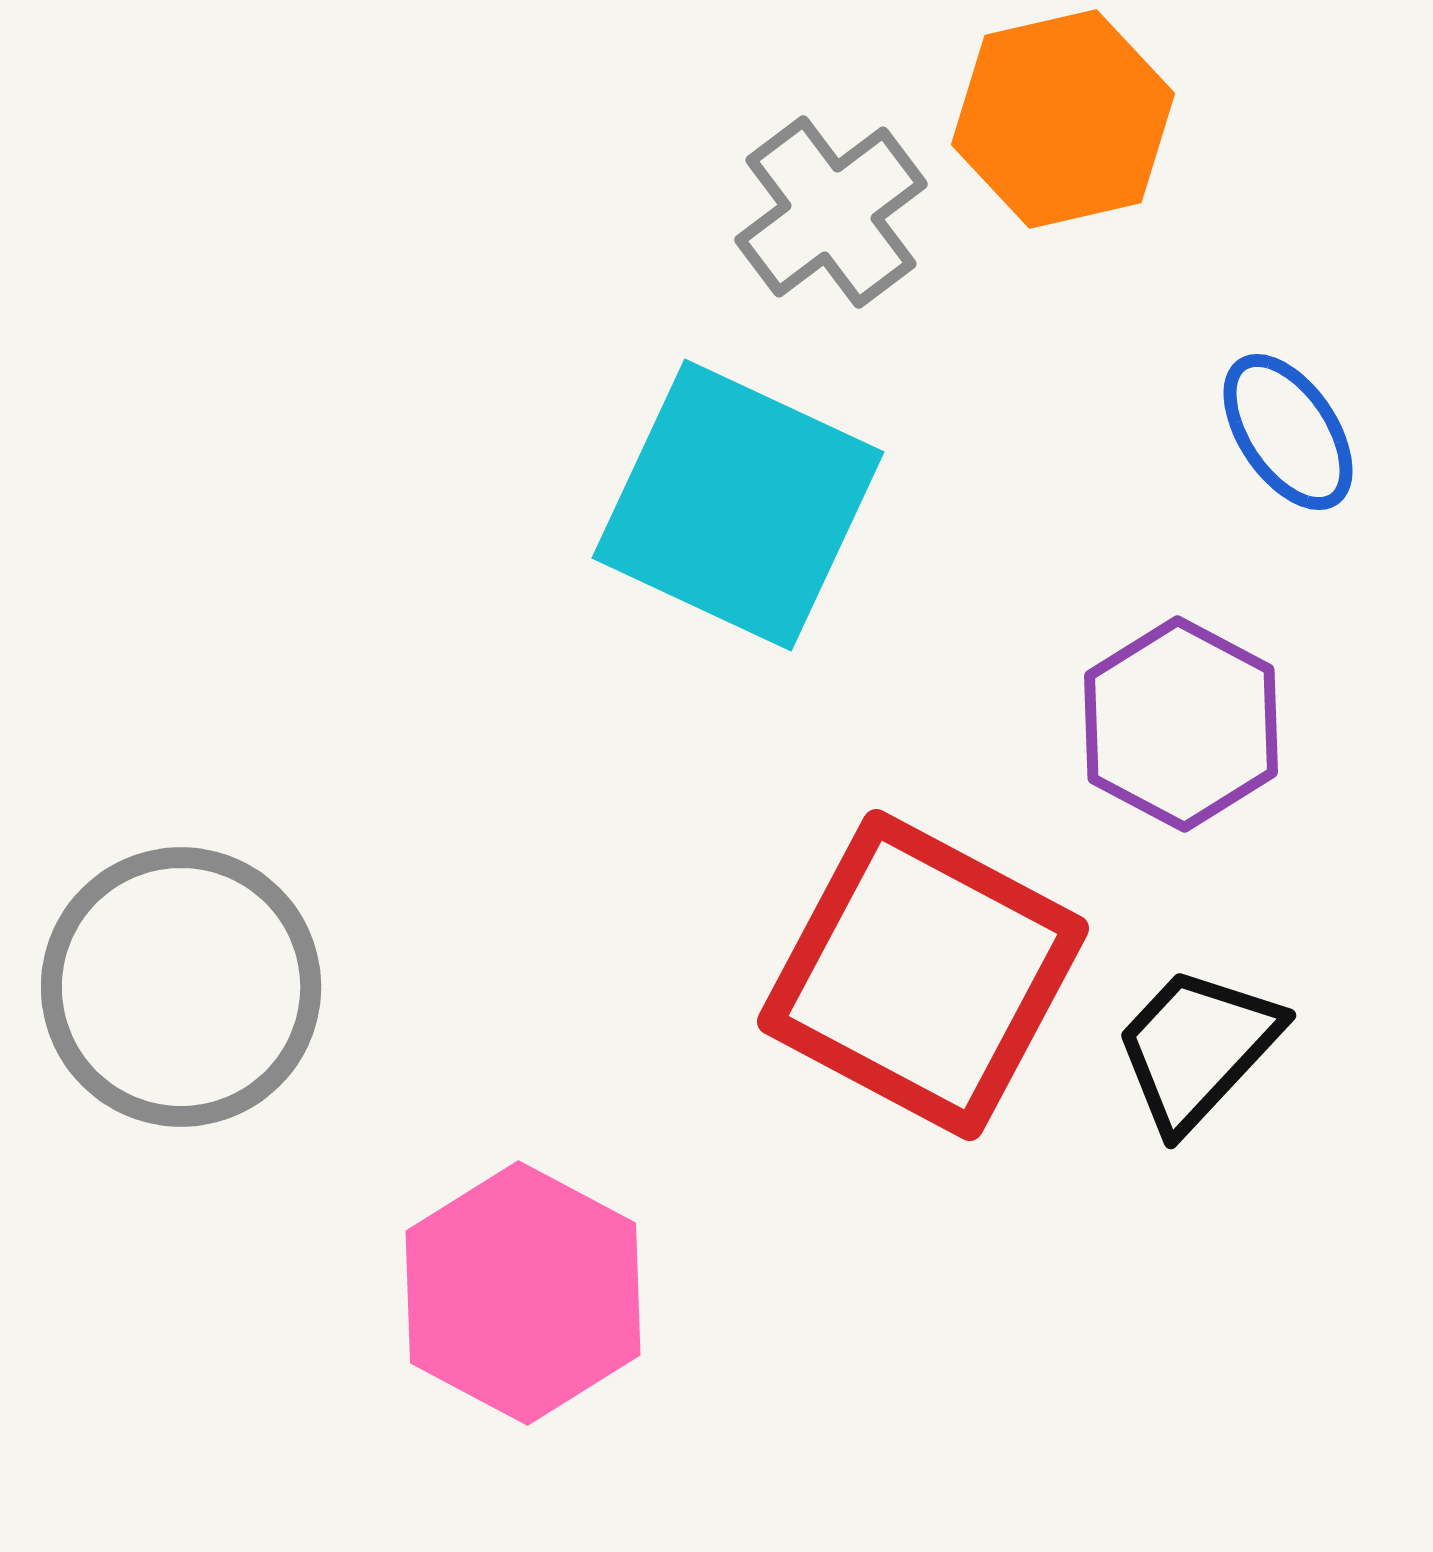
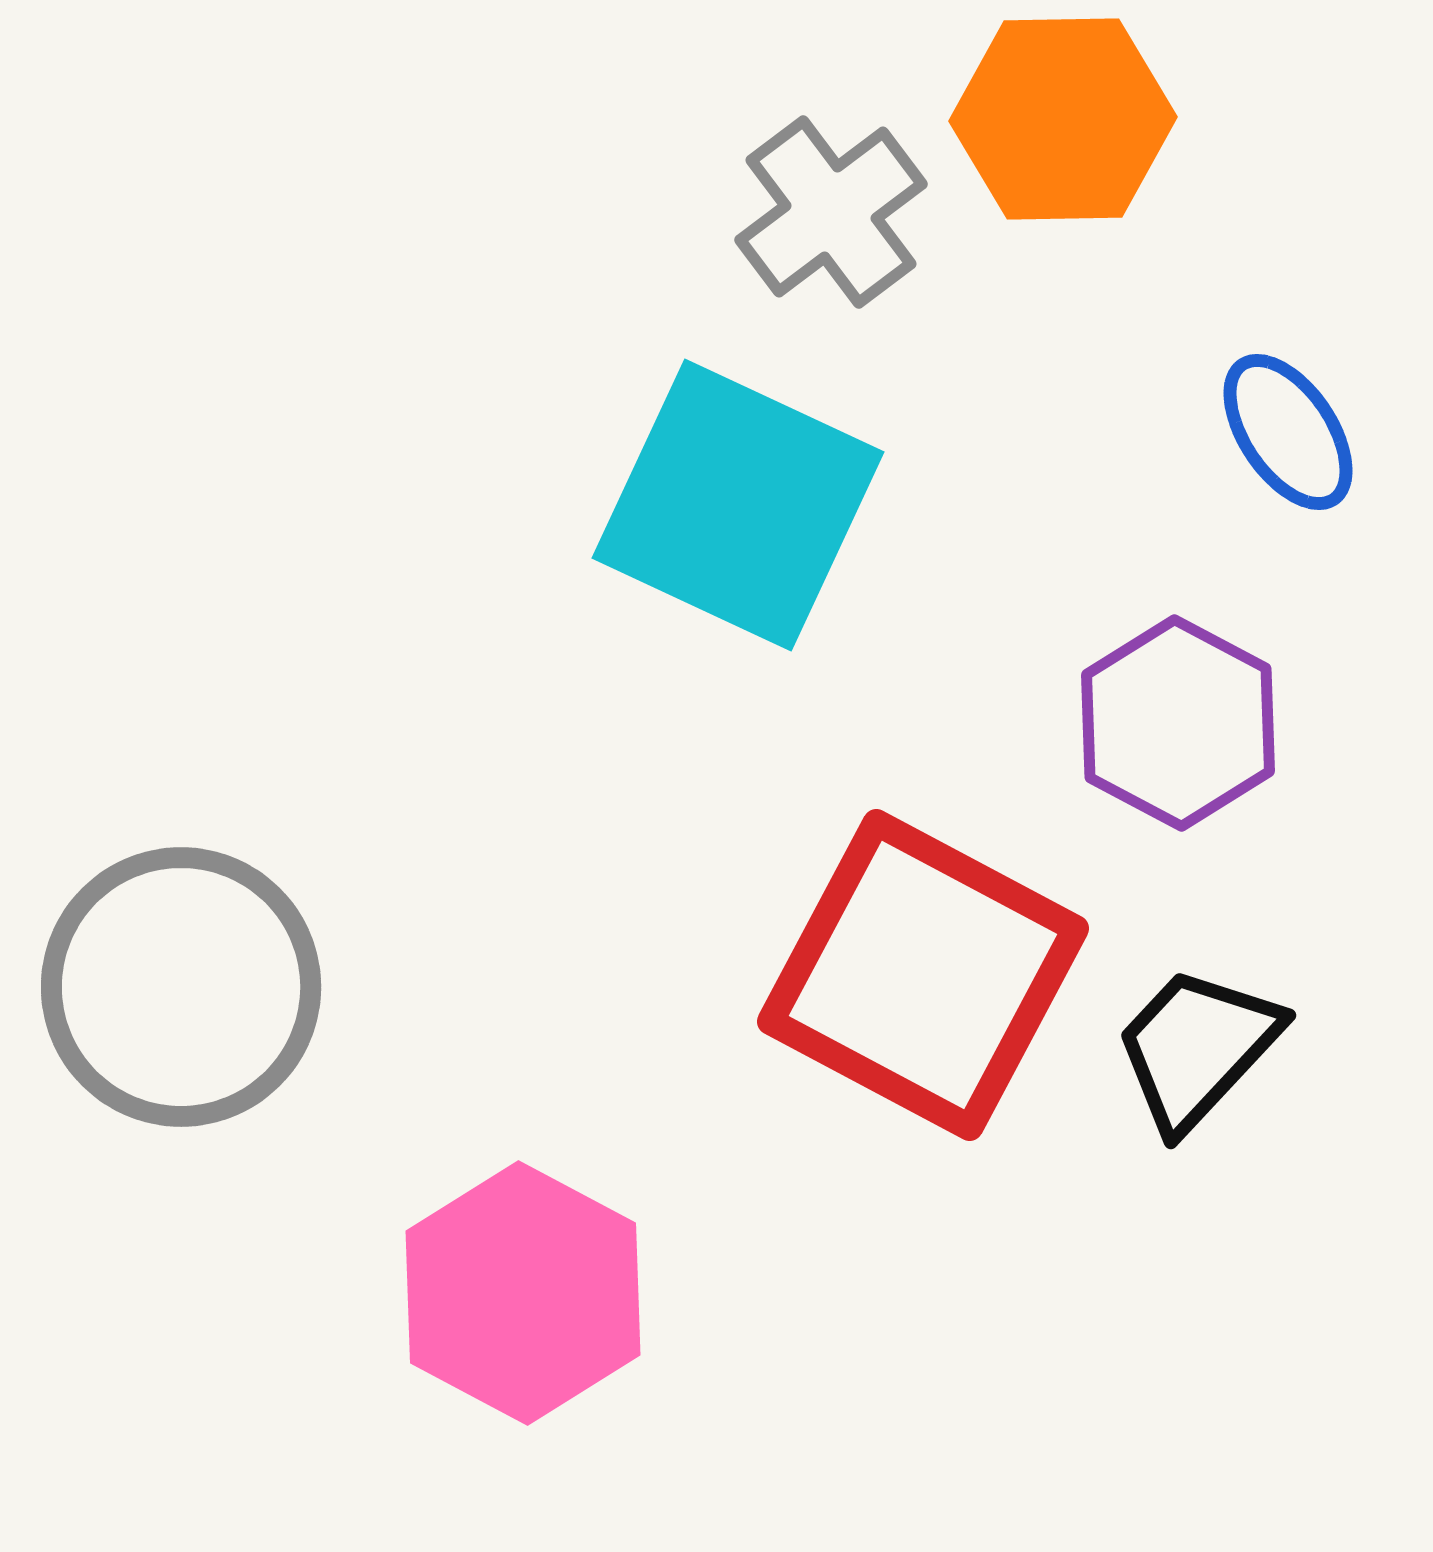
orange hexagon: rotated 12 degrees clockwise
purple hexagon: moved 3 px left, 1 px up
